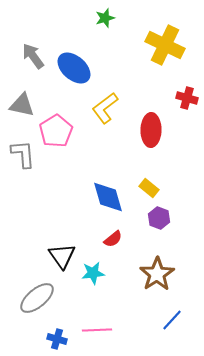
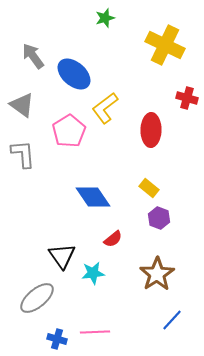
blue ellipse: moved 6 px down
gray triangle: rotated 24 degrees clockwise
pink pentagon: moved 13 px right
blue diamond: moved 15 px left; rotated 18 degrees counterclockwise
pink line: moved 2 px left, 2 px down
